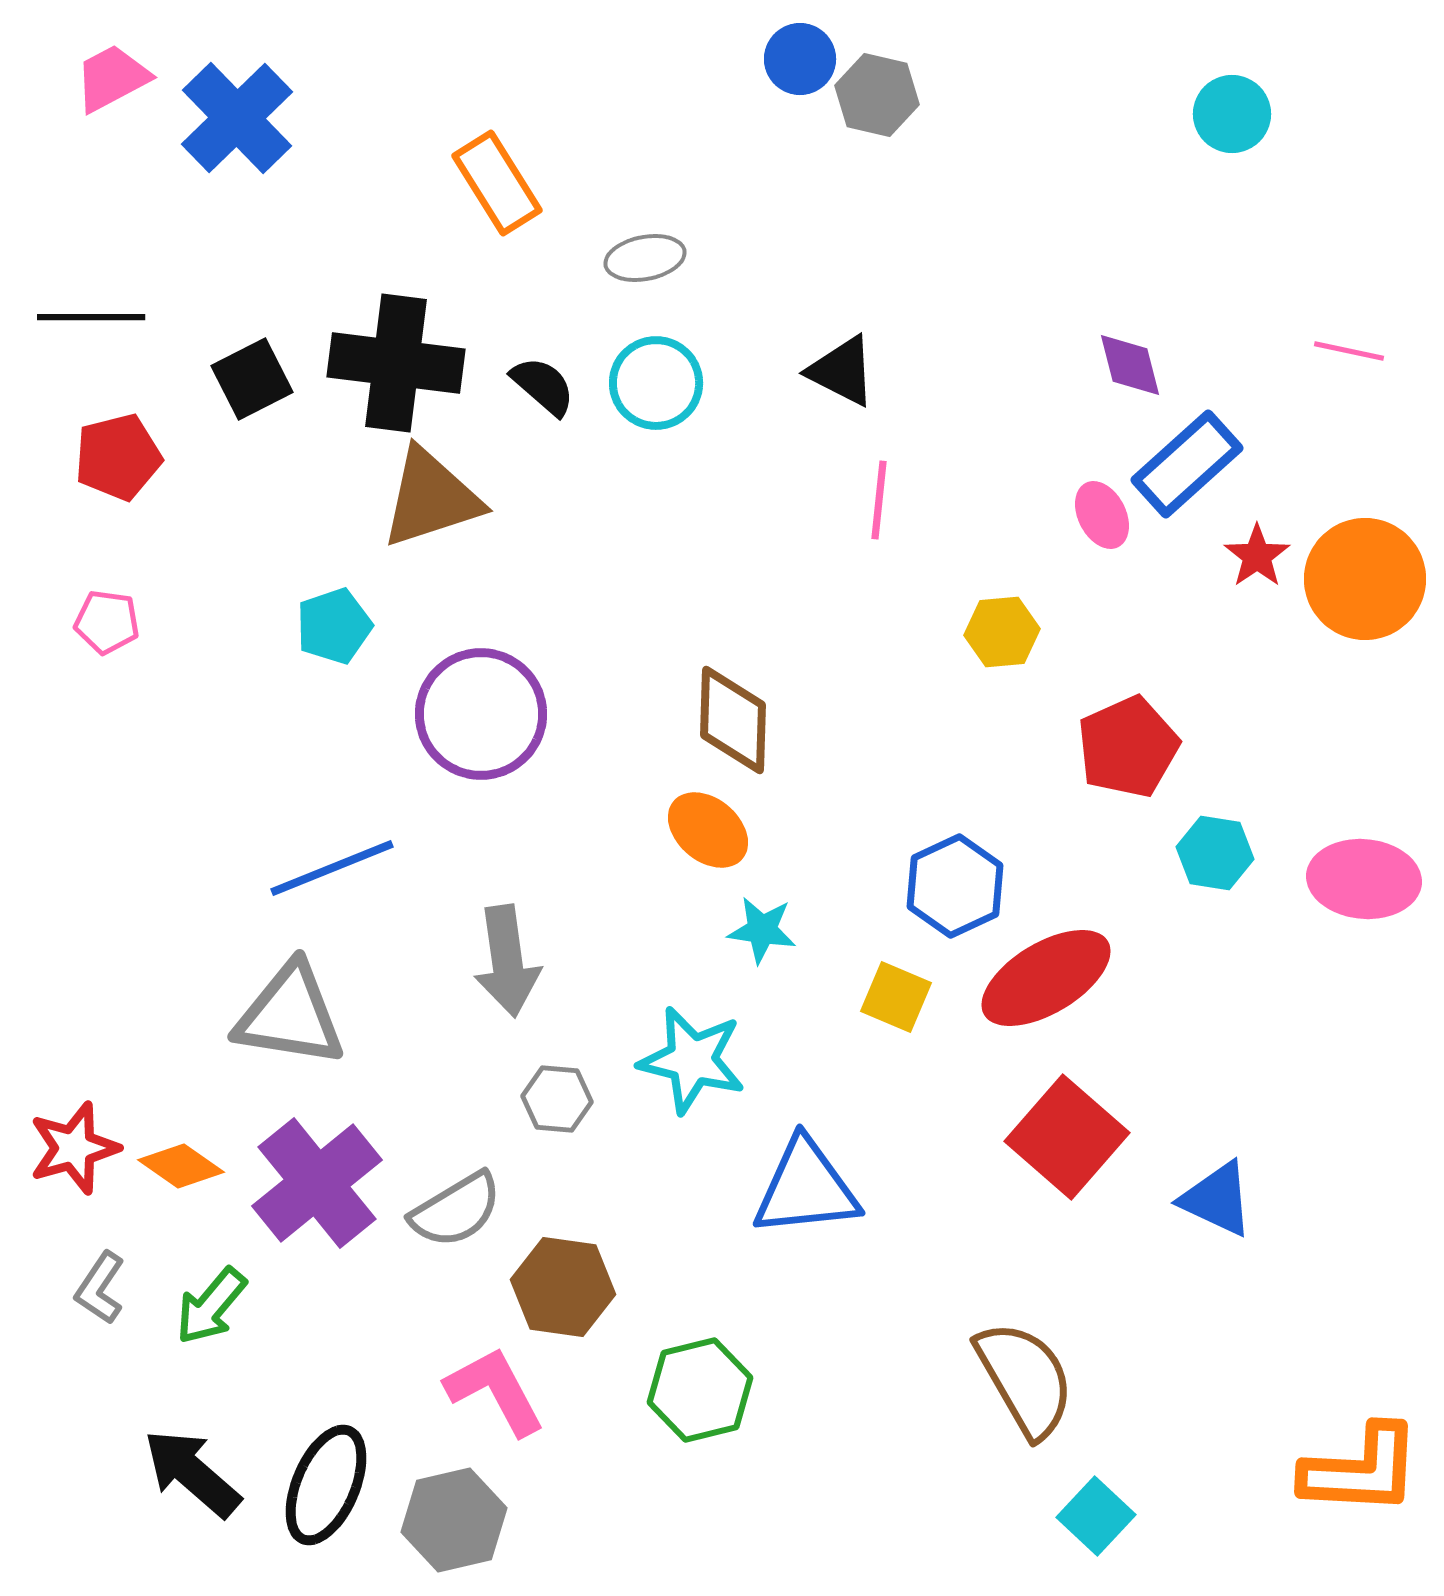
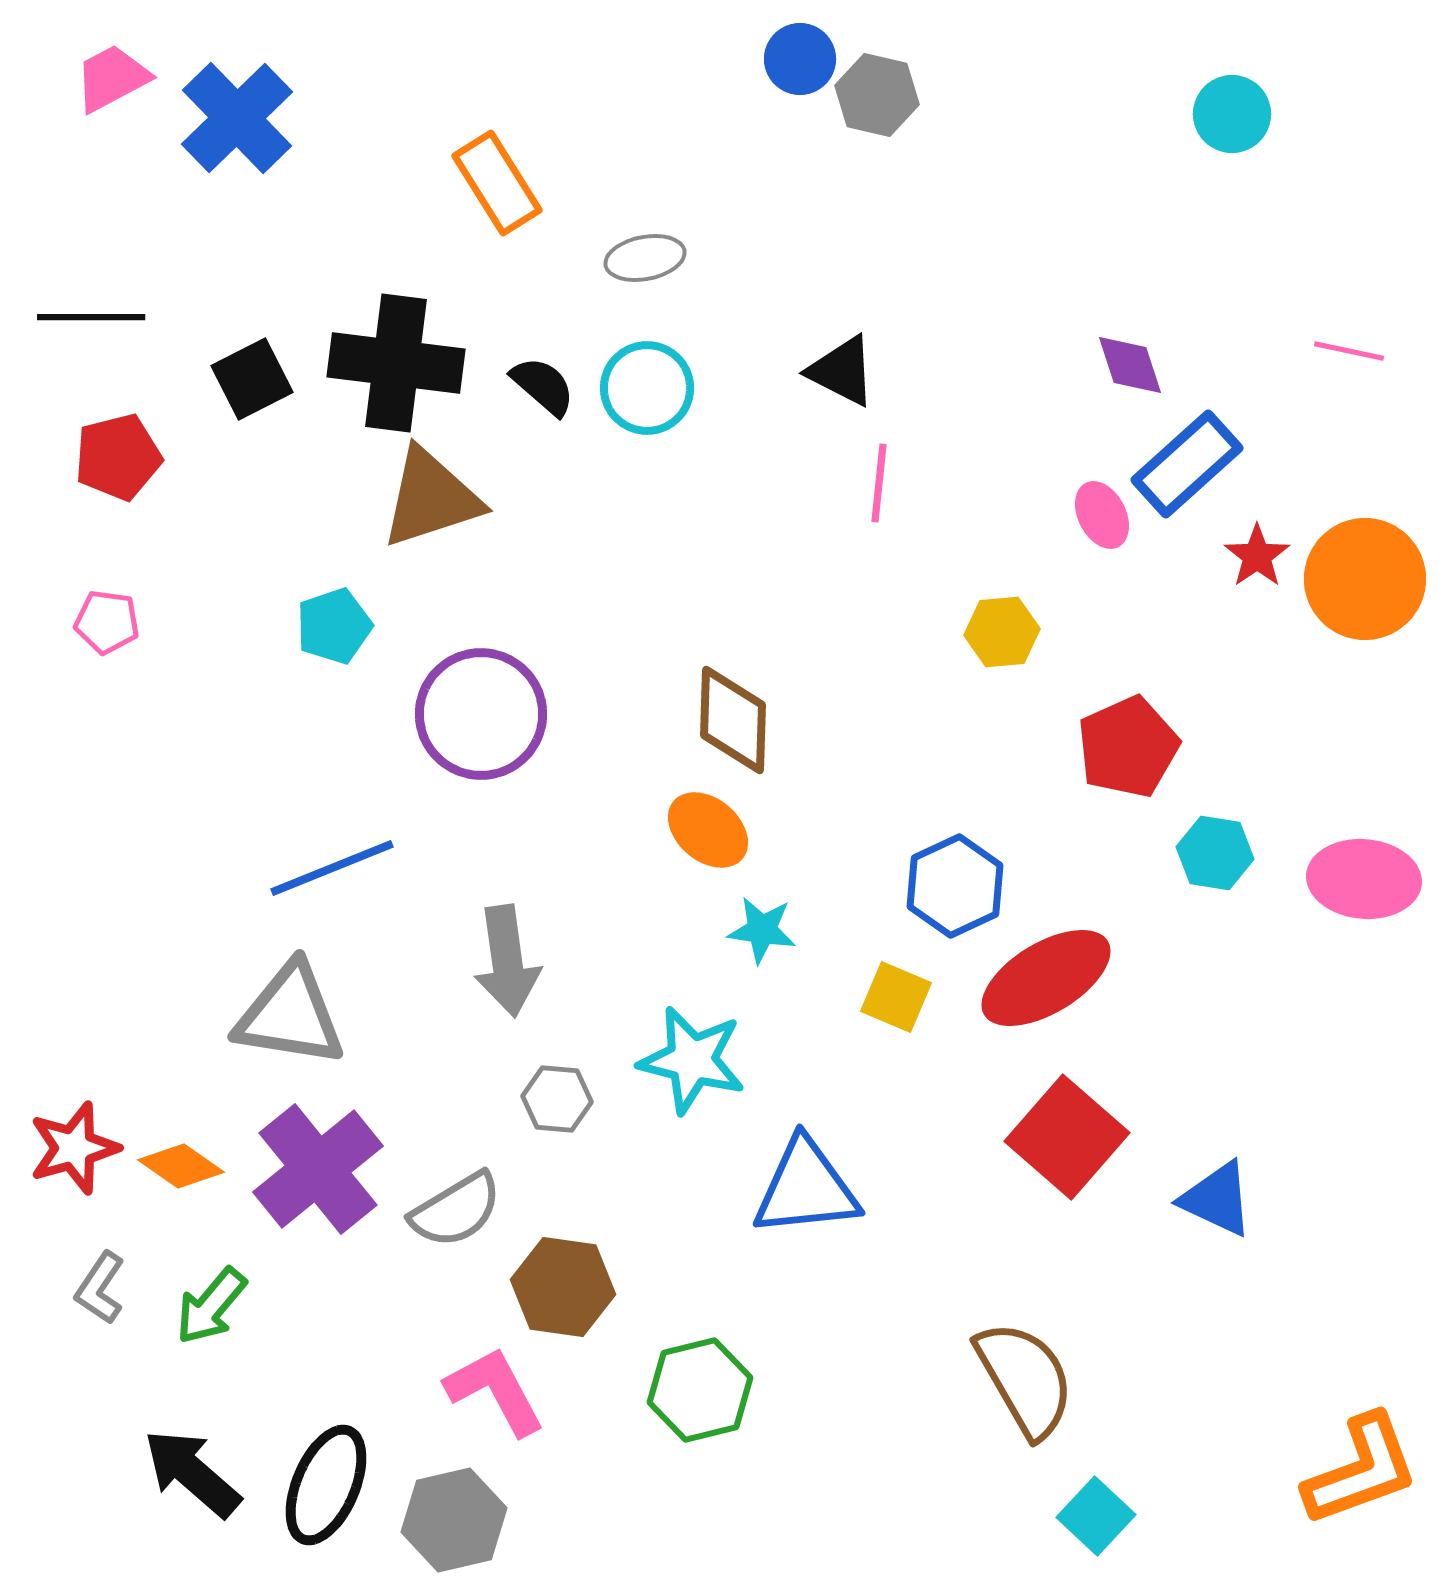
purple diamond at (1130, 365): rotated 4 degrees counterclockwise
cyan circle at (656, 383): moved 9 px left, 5 px down
pink line at (879, 500): moved 17 px up
purple cross at (317, 1183): moved 1 px right, 14 px up
orange L-shape at (1361, 1470): rotated 23 degrees counterclockwise
